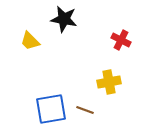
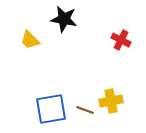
yellow trapezoid: moved 1 px up
yellow cross: moved 2 px right, 19 px down
